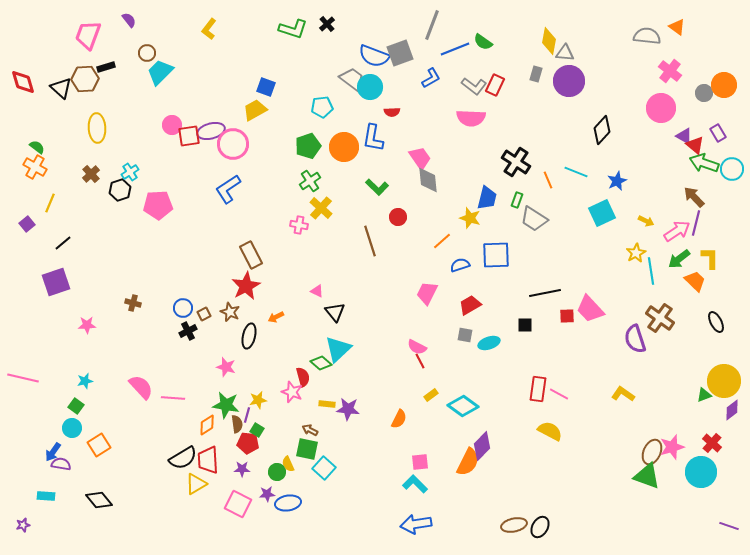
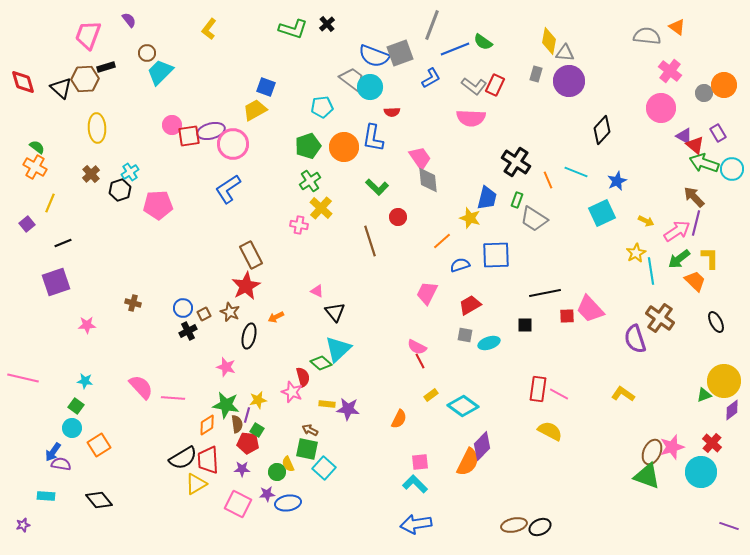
black line at (63, 243): rotated 18 degrees clockwise
cyan star at (85, 381): rotated 21 degrees clockwise
black ellipse at (540, 527): rotated 35 degrees clockwise
